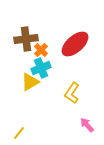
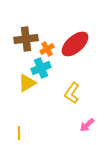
orange cross: moved 6 px right, 1 px up; rotated 16 degrees clockwise
yellow triangle: moved 3 px left, 1 px down
pink arrow: rotated 91 degrees counterclockwise
yellow line: rotated 40 degrees counterclockwise
